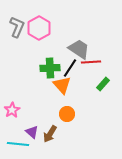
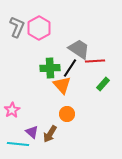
red line: moved 4 px right, 1 px up
